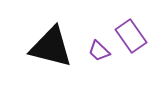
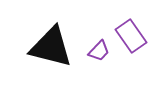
purple trapezoid: rotated 90 degrees counterclockwise
